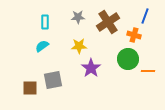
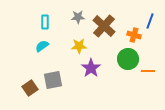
blue line: moved 5 px right, 5 px down
brown cross: moved 4 px left, 4 px down; rotated 15 degrees counterclockwise
brown square: rotated 35 degrees counterclockwise
